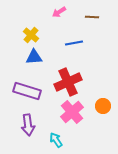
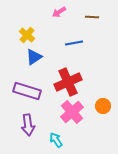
yellow cross: moved 4 px left
blue triangle: rotated 30 degrees counterclockwise
